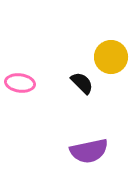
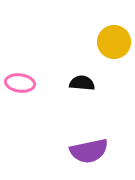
yellow circle: moved 3 px right, 15 px up
black semicircle: rotated 40 degrees counterclockwise
